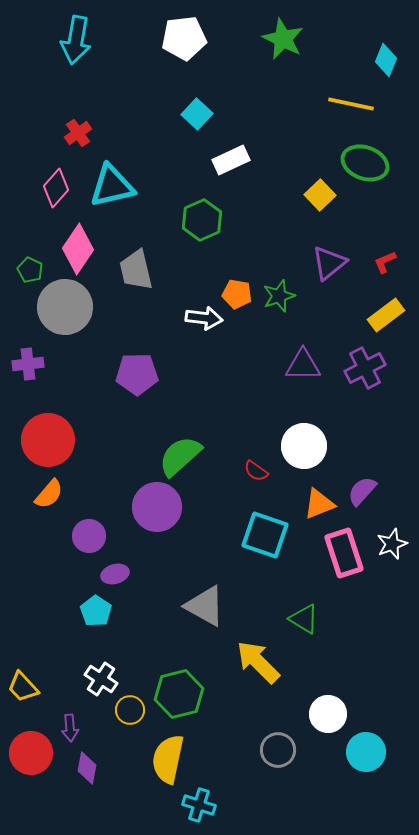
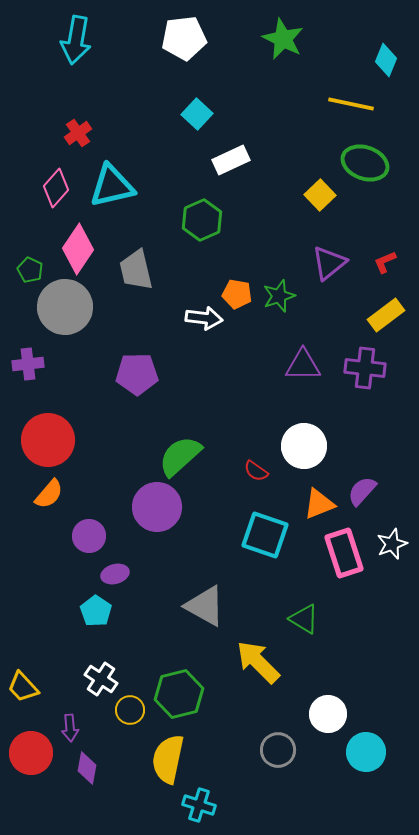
purple cross at (365, 368): rotated 33 degrees clockwise
